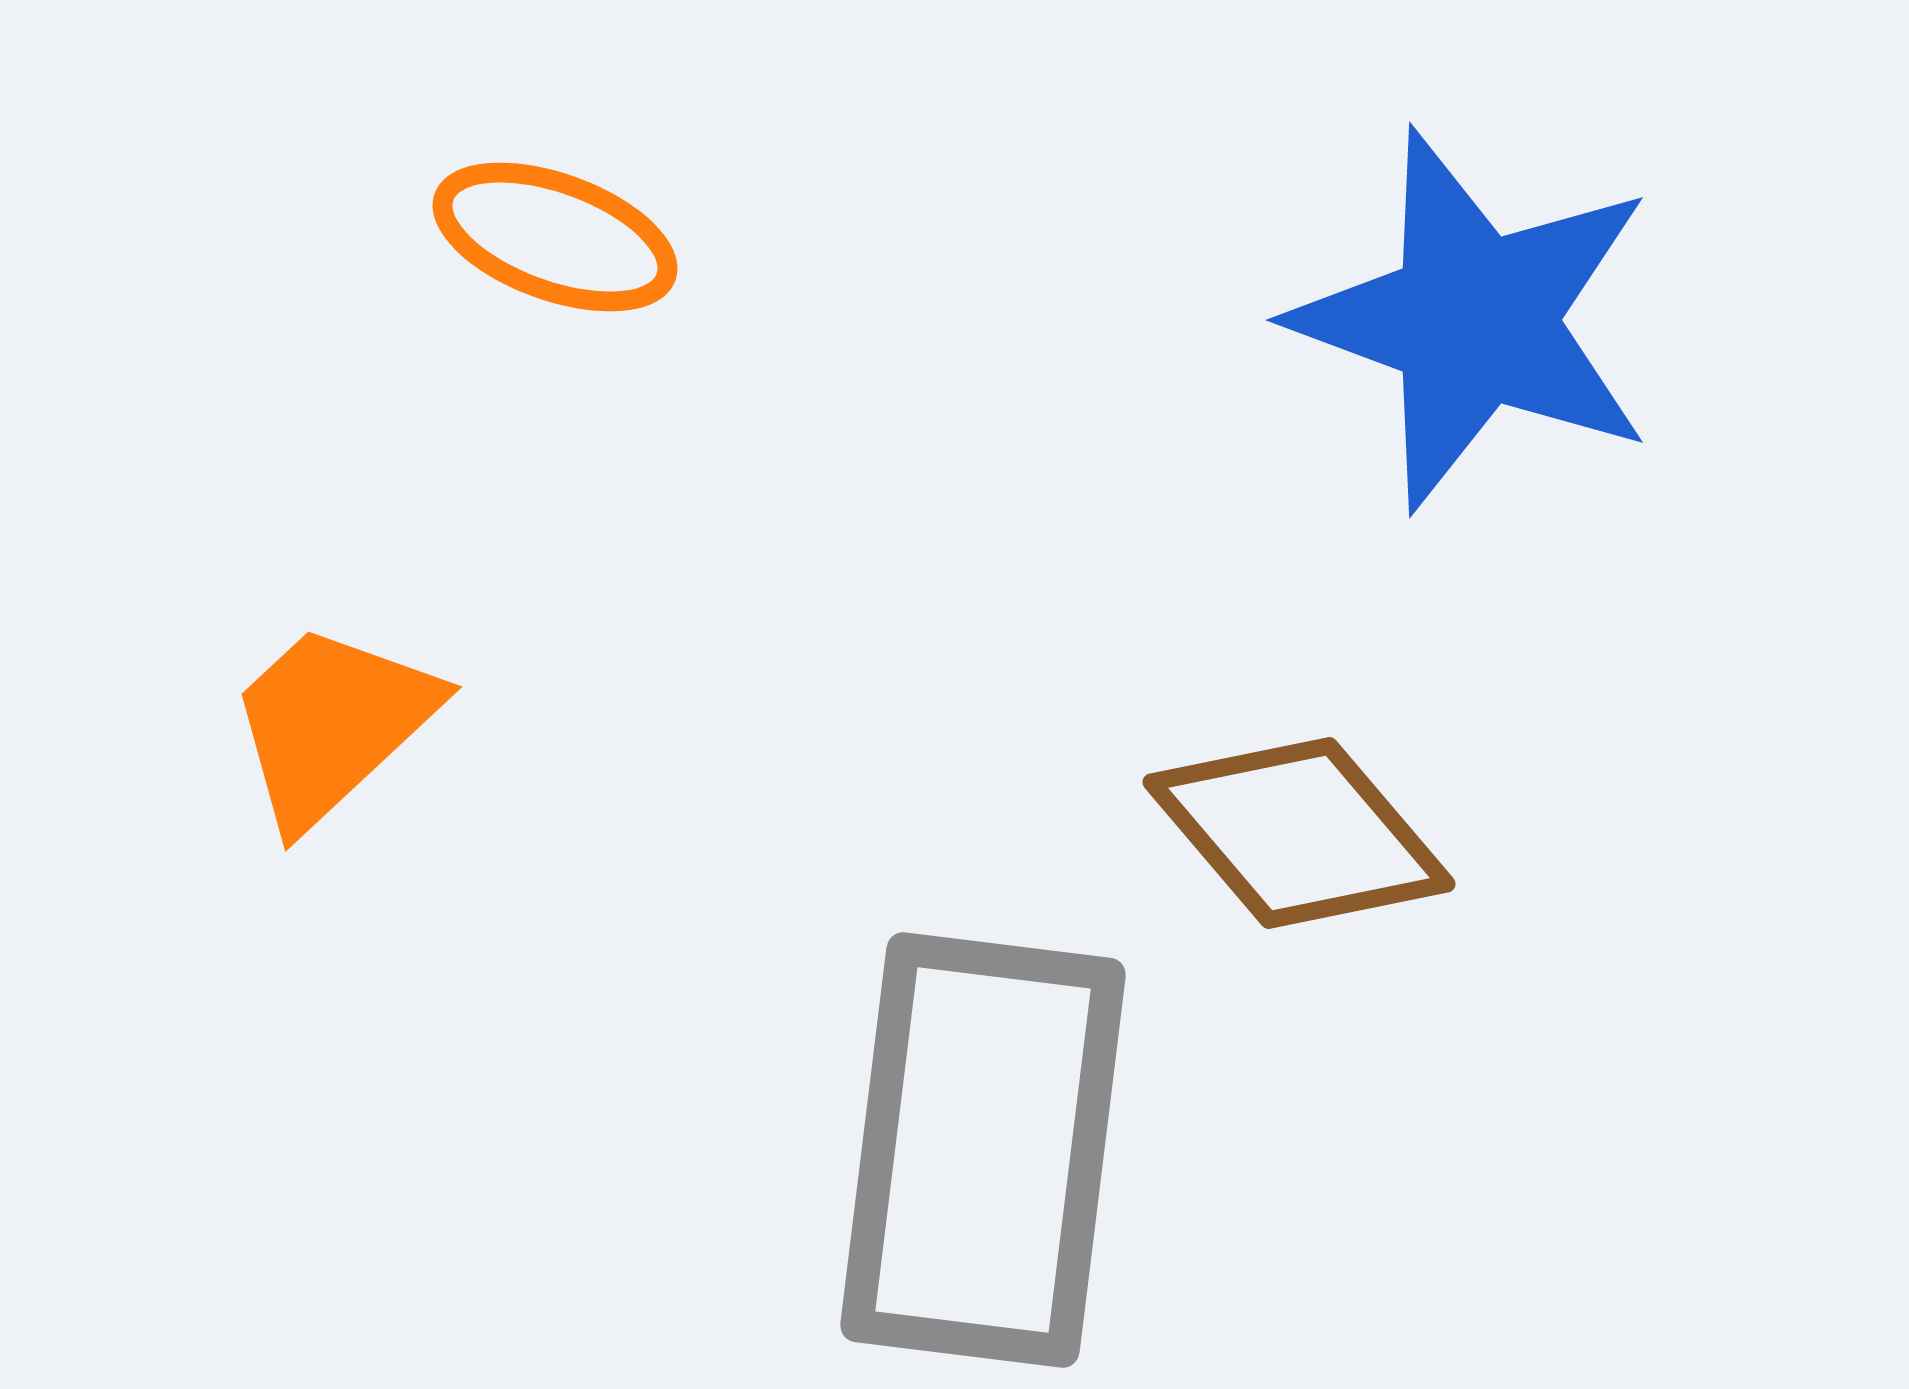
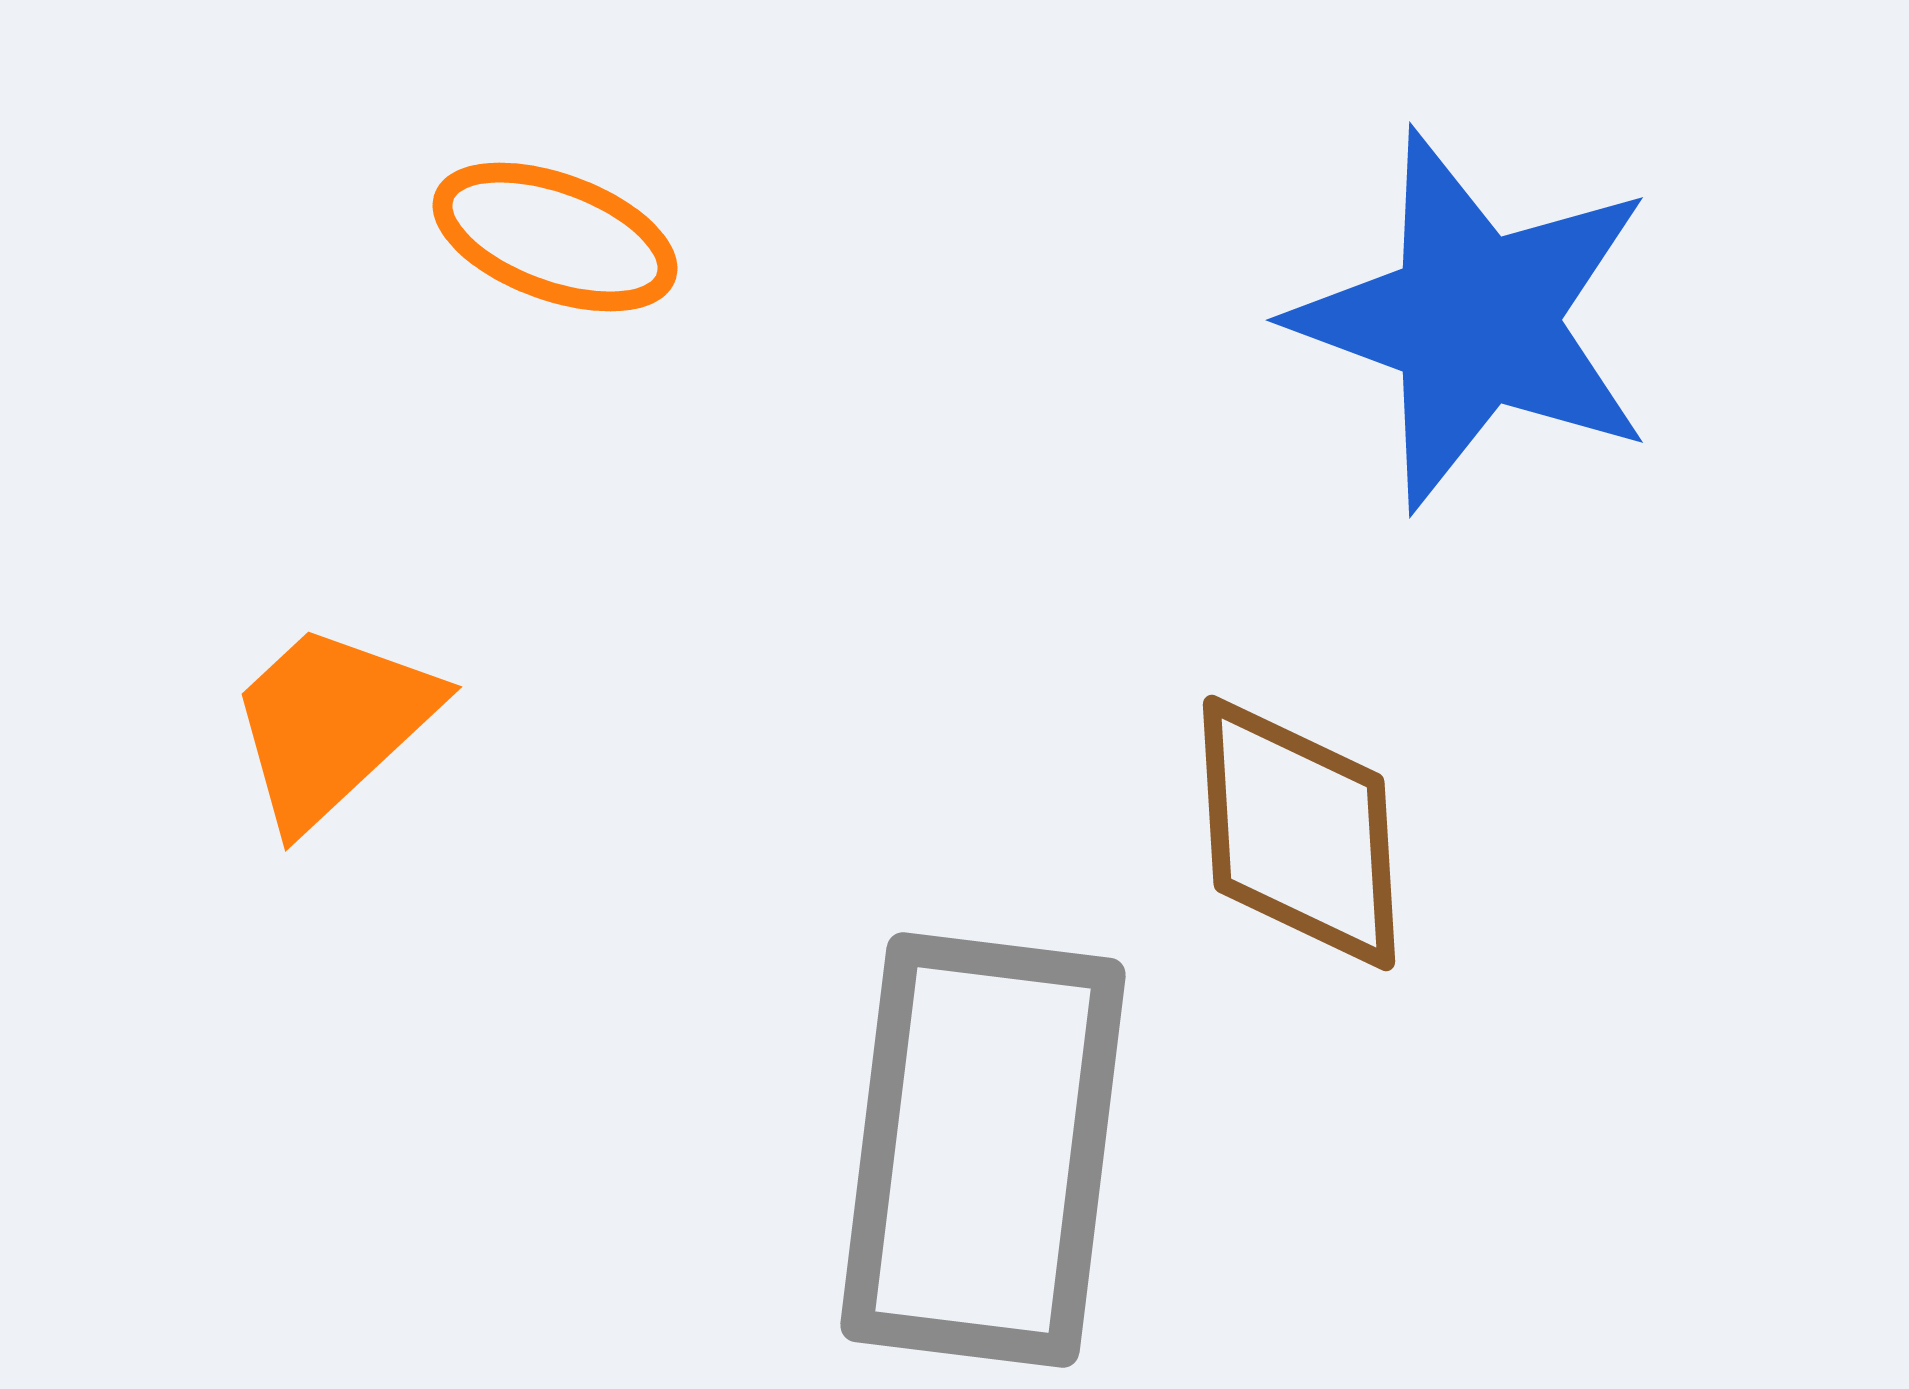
brown diamond: rotated 37 degrees clockwise
